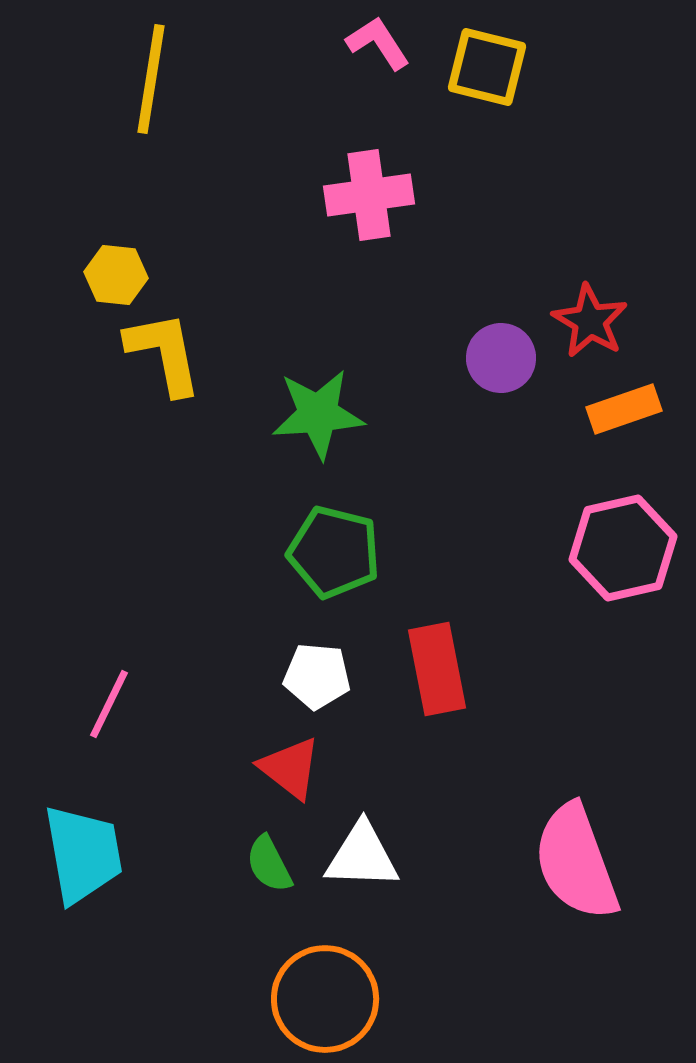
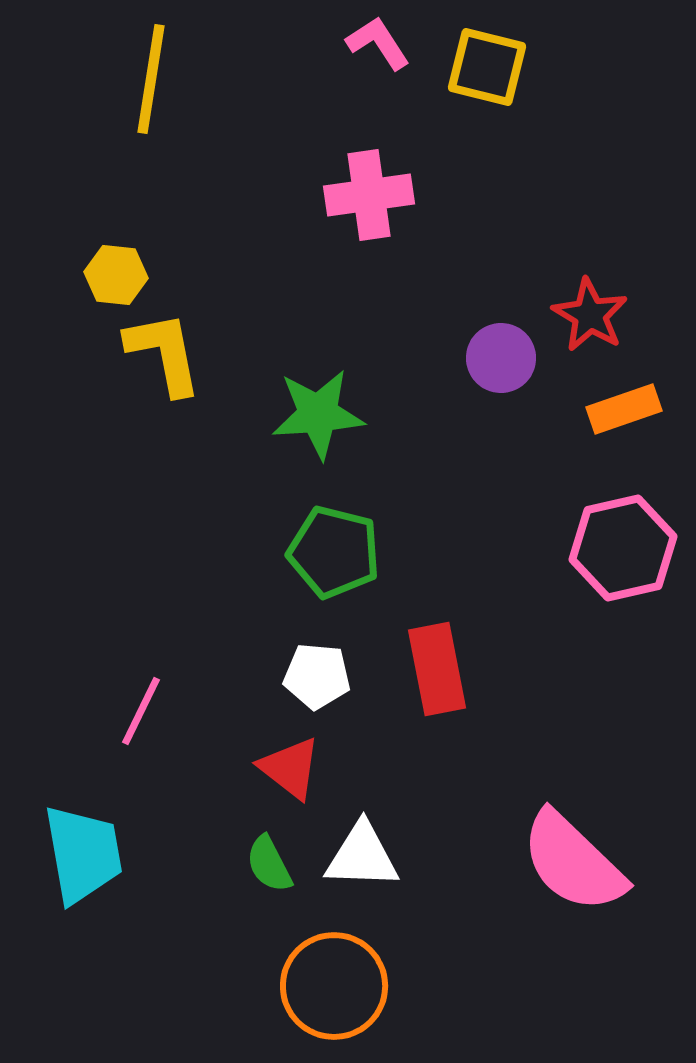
red star: moved 6 px up
pink line: moved 32 px right, 7 px down
pink semicircle: moved 3 px left; rotated 26 degrees counterclockwise
orange circle: moved 9 px right, 13 px up
